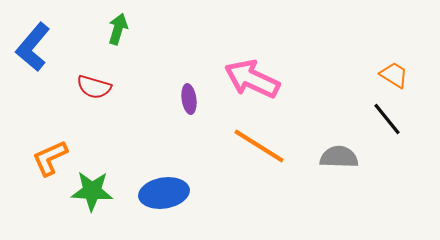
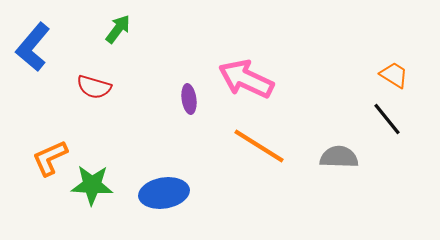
green arrow: rotated 20 degrees clockwise
pink arrow: moved 6 px left
green star: moved 6 px up
